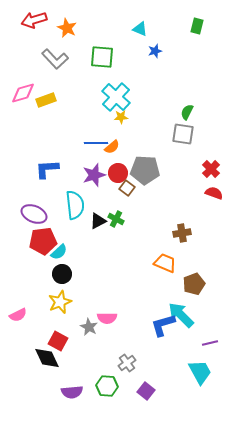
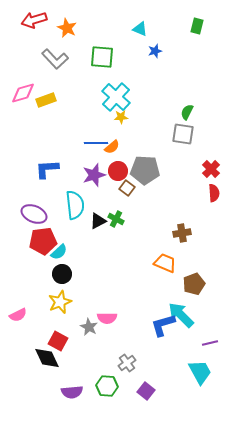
red circle at (118, 173): moved 2 px up
red semicircle at (214, 193): rotated 66 degrees clockwise
